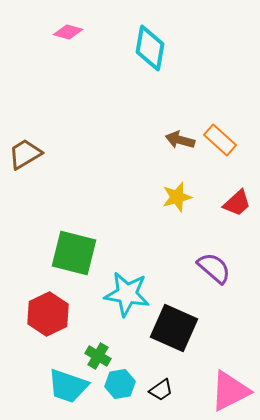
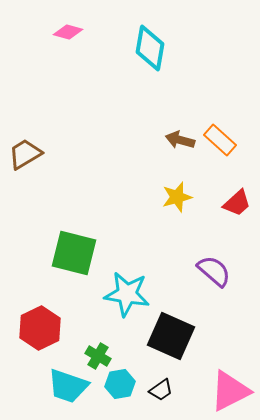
purple semicircle: moved 3 px down
red hexagon: moved 8 px left, 14 px down
black square: moved 3 px left, 8 px down
